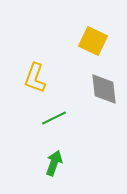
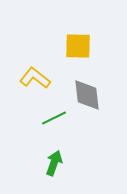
yellow square: moved 15 px left, 5 px down; rotated 24 degrees counterclockwise
yellow L-shape: rotated 108 degrees clockwise
gray diamond: moved 17 px left, 6 px down
